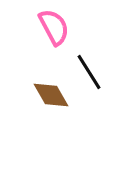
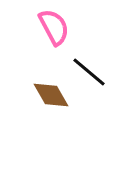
black line: rotated 18 degrees counterclockwise
